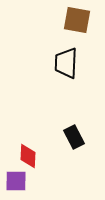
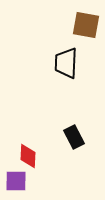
brown square: moved 9 px right, 5 px down
